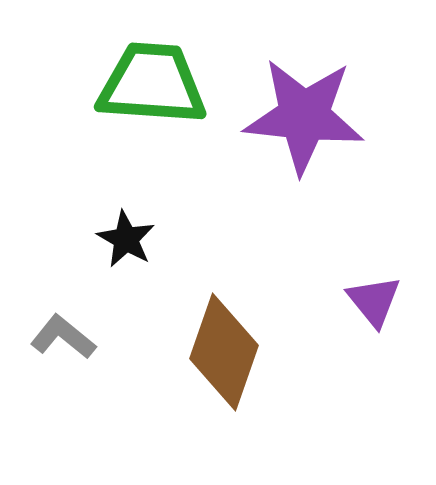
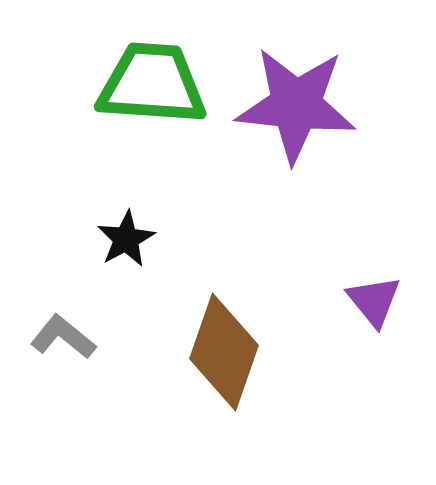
purple star: moved 8 px left, 11 px up
black star: rotated 14 degrees clockwise
